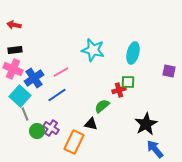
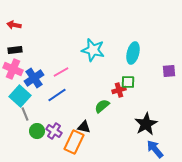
purple square: rotated 16 degrees counterclockwise
black triangle: moved 7 px left, 3 px down
purple cross: moved 3 px right, 3 px down
